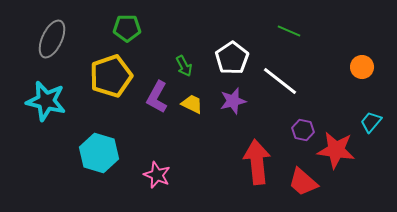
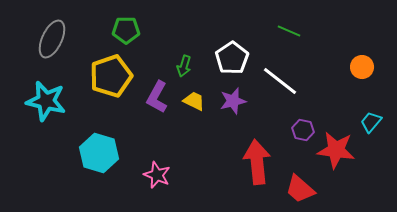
green pentagon: moved 1 px left, 2 px down
green arrow: rotated 45 degrees clockwise
yellow trapezoid: moved 2 px right, 3 px up
red trapezoid: moved 3 px left, 7 px down
